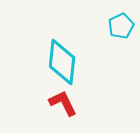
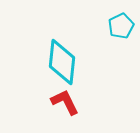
red L-shape: moved 2 px right, 1 px up
